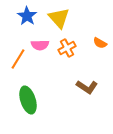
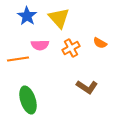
orange cross: moved 4 px right
orange line: rotated 50 degrees clockwise
